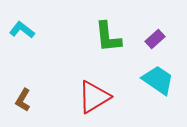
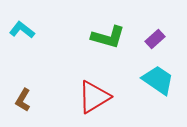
green L-shape: rotated 68 degrees counterclockwise
